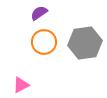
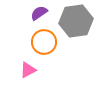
gray hexagon: moved 9 px left, 22 px up
pink triangle: moved 7 px right, 15 px up
